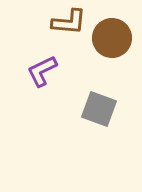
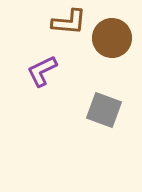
gray square: moved 5 px right, 1 px down
